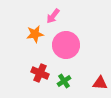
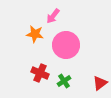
orange star: rotated 18 degrees clockwise
red triangle: rotated 42 degrees counterclockwise
